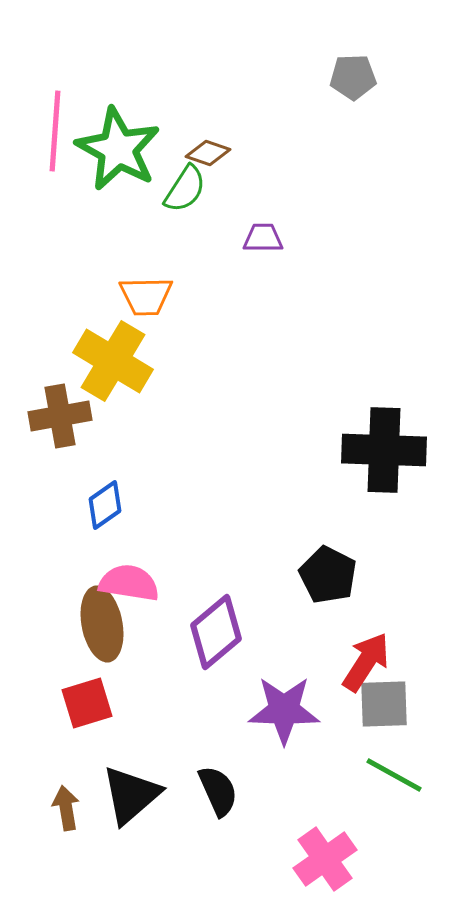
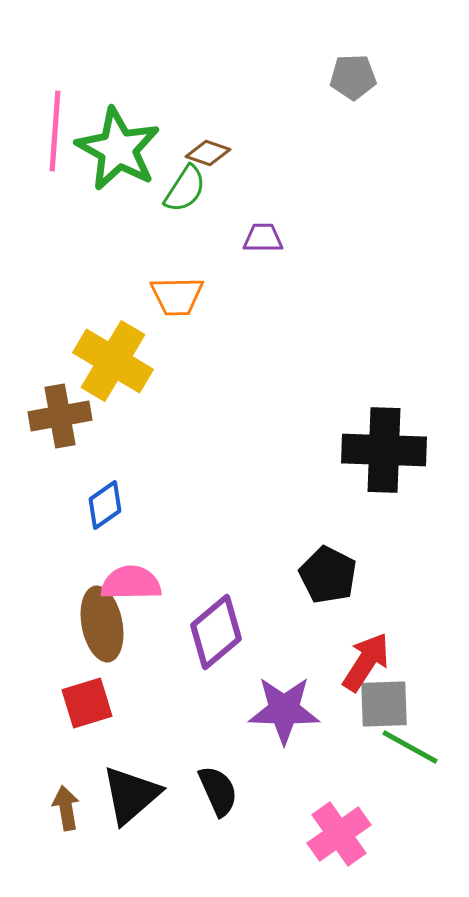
orange trapezoid: moved 31 px right
pink semicircle: moved 2 px right; rotated 10 degrees counterclockwise
green line: moved 16 px right, 28 px up
pink cross: moved 14 px right, 25 px up
